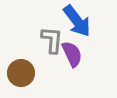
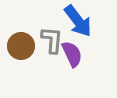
blue arrow: moved 1 px right
brown circle: moved 27 px up
